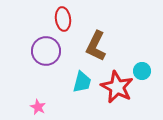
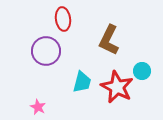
brown L-shape: moved 13 px right, 6 px up
